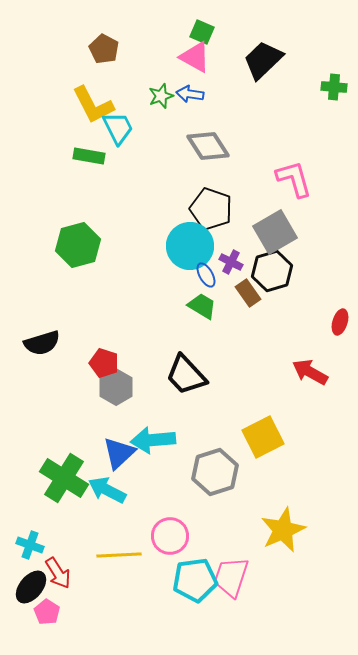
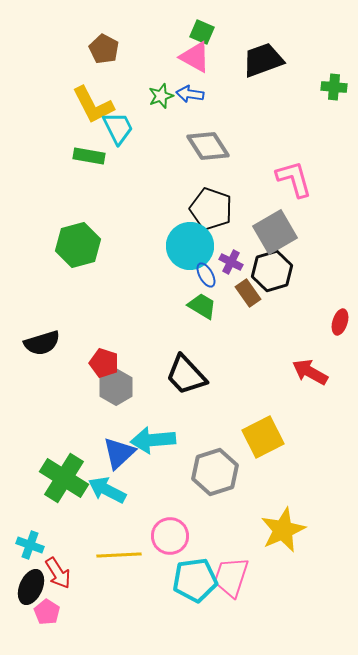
black trapezoid at (263, 60): rotated 24 degrees clockwise
black ellipse at (31, 587): rotated 16 degrees counterclockwise
